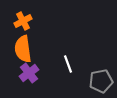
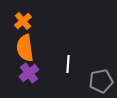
orange cross: rotated 12 degrees counterclockwise
orange semicircle: moved 2 px right, 1 px up
white line: rotated 24 degrees clockwise
